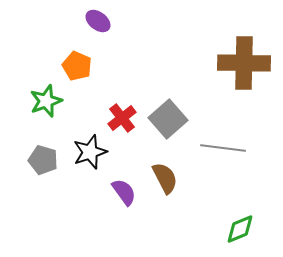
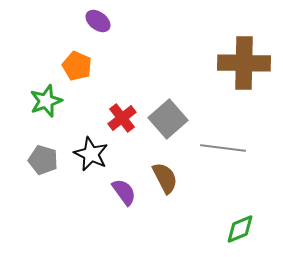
black star: moved 1 px right, 2 px down; rotated 28 degrees counterclockwise
